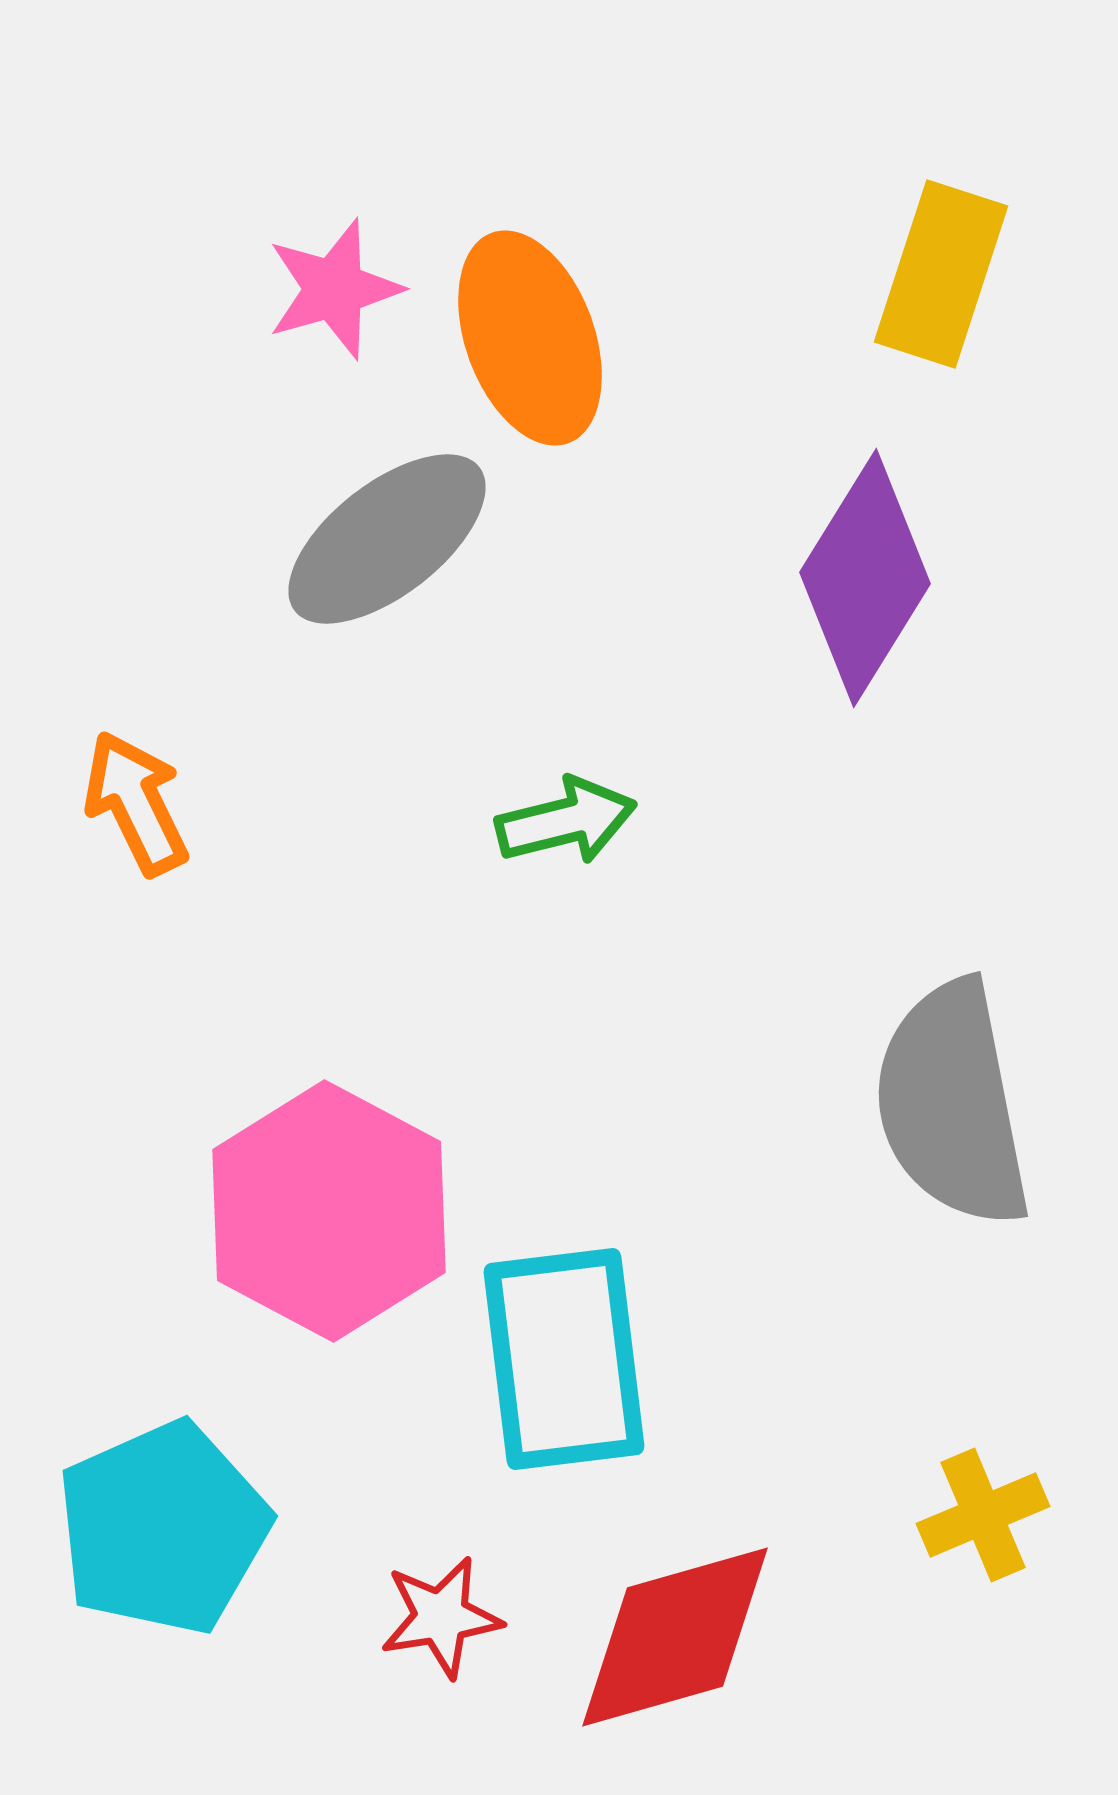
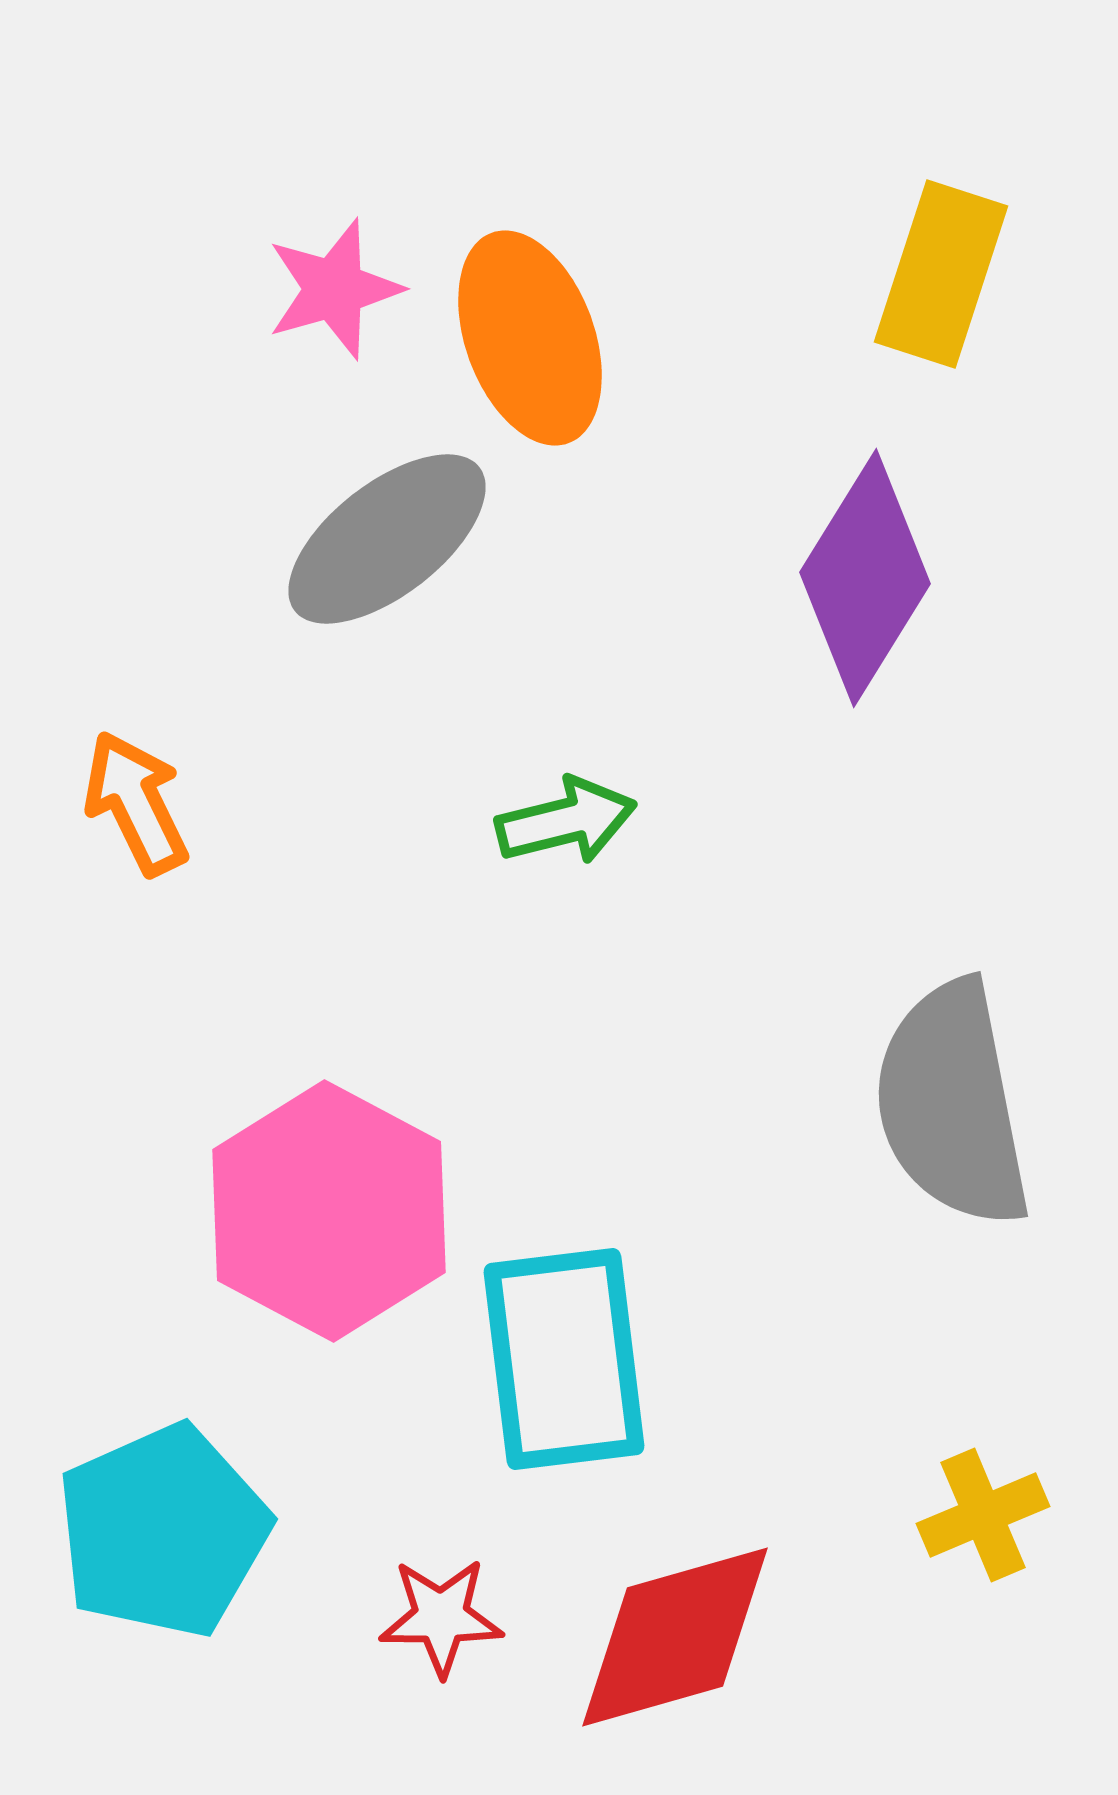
cyan pentagon: moved 3 px down
red star: rotated 9 degrees clockwise
